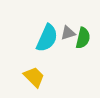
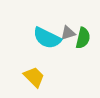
cyan semicircle: rotated 92 degrees clockwise
